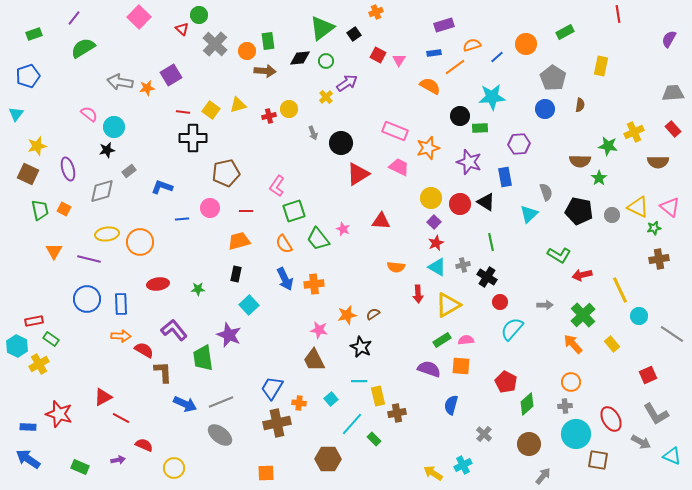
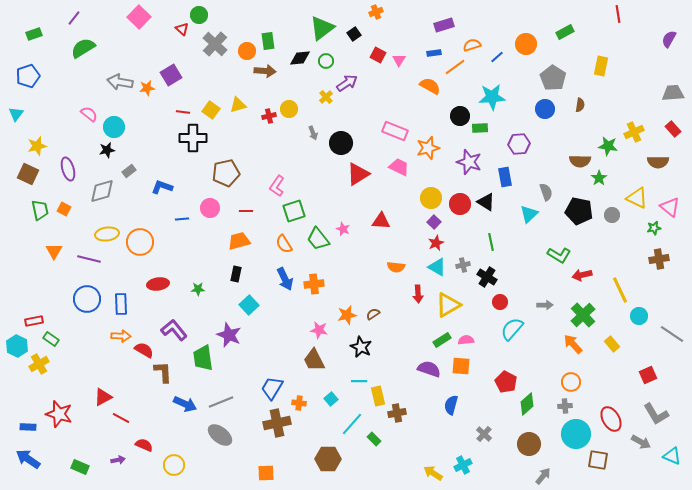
yellow triangle at (638, 207): moved 1 px left, 9 px up
yellow circle at (174, 468): moved 3 px up
